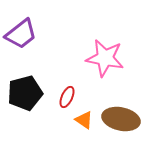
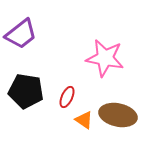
black pentagon: moved 1 px right, 2 px up; rotated 24 degrees clockwise
brown ellipse: moved 3 px left, 4 px up
